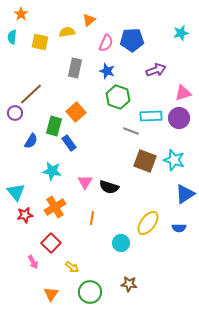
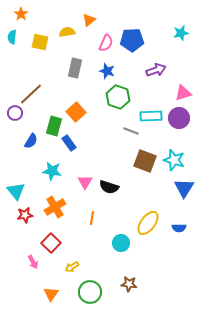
cyan triangle at (16, 192): moved 1 px up
blue triangle at (185, 194): moved 1 px left, 6 px up; rotated 25 degrees counterclockwise
yellow arrow at (72, 267): rotated 112 degrees clockwise
